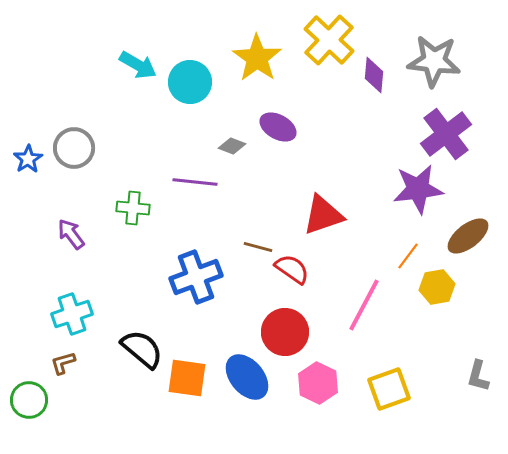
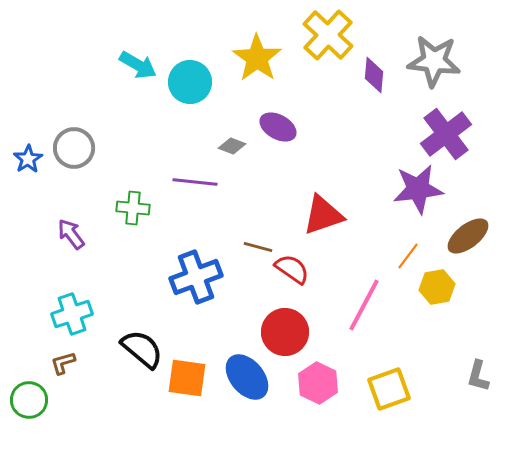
yellow cross: moved 1 px left, 5 px up
